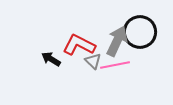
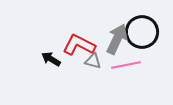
black circle: moved 2 px right
gray arrow: moved 2 px up
gray triangle: rotated 30 degrees counterclockwise
pink line: moved 11 px right
